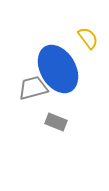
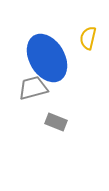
yellow semicircle: rotated 130 degrees counterclockwise
blue ellipse: moved 11 px left, 11 px up
